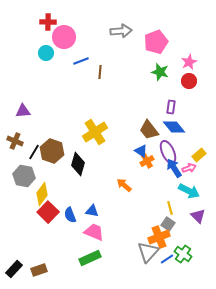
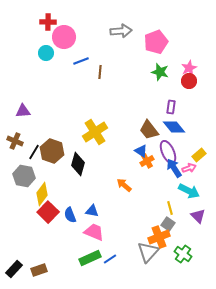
pink star at (189, 62): moved 6 px down
blue line at (167, 259): moved 57 px left
